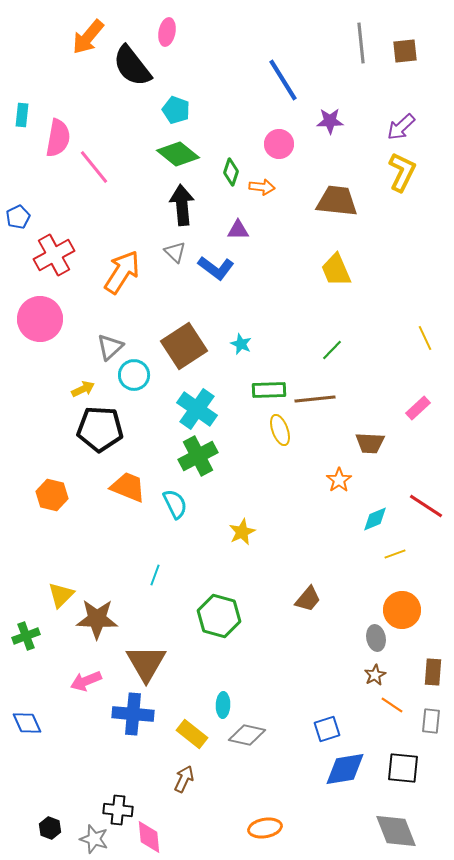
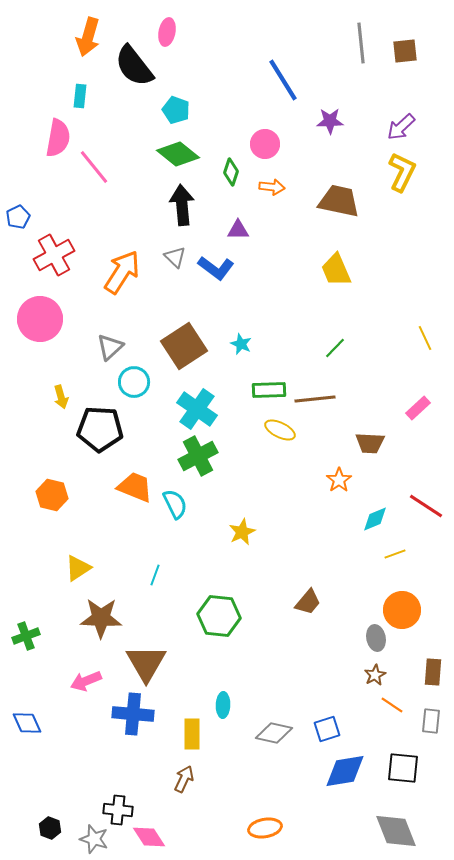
orange arrow at (88, 37): rotated 24 degrees counterclockwise
black semicircle at (132, 66): moved 2 px right
cyan rectangle at (22, 115): moved 58 px right, 19 px up
pink circle at (279, 144): moved 14 px left
orange arrow at (262, 187): moved 10 px right
brown trapezoid at (337, 201): moved 2 px right; rotated 6 degrees clockwise
gray triangle at (175, 252): moved 5 px down
green line at (332, 350): moved 3 px right, 2 px up
cyan circle at (134, 375): moved 7 px down
yellow arrow at (83, 389): moved 22 px left, 8 px down; rotated 100 degrees clockwise
yellow ellipse at (280, 430): rotated 44 degrees counterclockwise
orange trapezoid at (128, 487): moved 7 px right
yellow triangle at (61, 595): moved 17 px right, 27 px up; rotated 12 degrees clockwise
brown trapezoid at (308, 599): moved 3 px down
green hexagon at (219, 616): rotated 9 degrees counterclockwise
brown star at (97, 619): moved 4 px right, 1 px up
yellow rectangle at (192, 734): rotated 52 degrees clockwise
gray diamond at (247, 735): moved 27 px right, 2 px up
blue diamond at (345, 769): moved 2 px down
pink diamond at (149, 837): rotated 28 degrees counterclockwise
